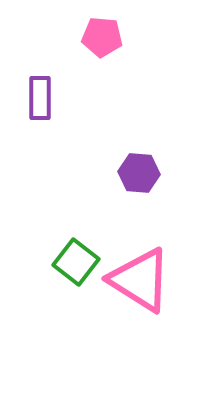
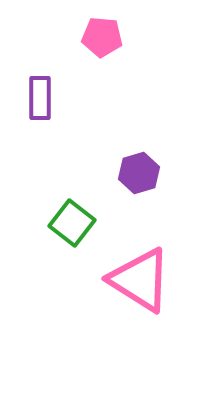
purple hexagon: rotated 21 degrees counterclockwise
green square: moved 4 px left, 39 px up
